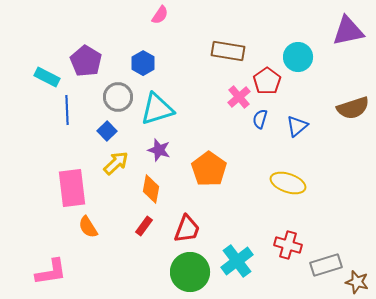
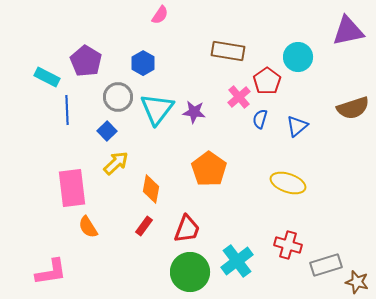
cyan triangle: rotated 36 degrees counterclockwise
purple star: moved 35 px right, 38 px up; rotated 10 degrees counterclockwise
